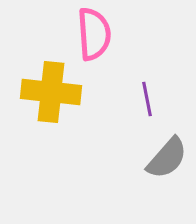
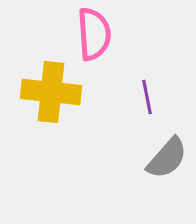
purple line: moved 2 px up
